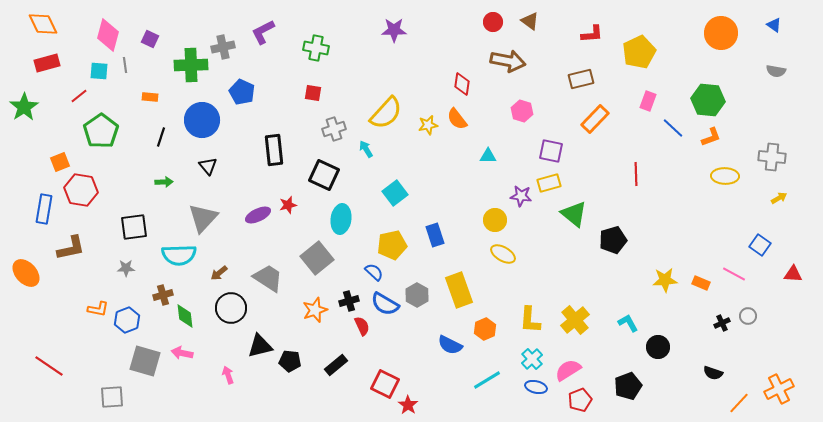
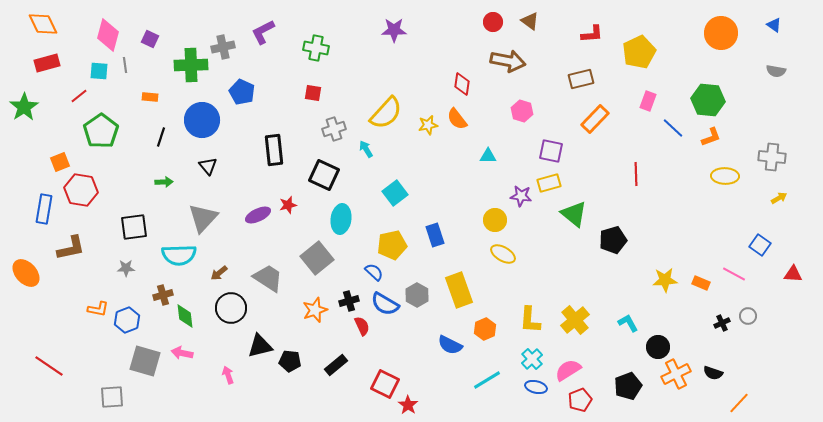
orange cross at (779, 389): moved 103 px left, 15 px up
